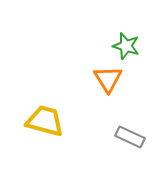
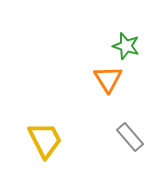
yellow trapezoid: moved 19 px down; rotated 48 degrees clockwise
gray rectangle: rotated 24 degrees clockwise
